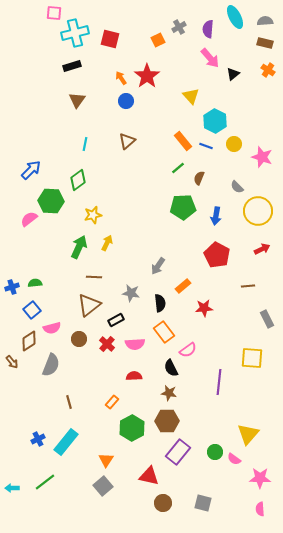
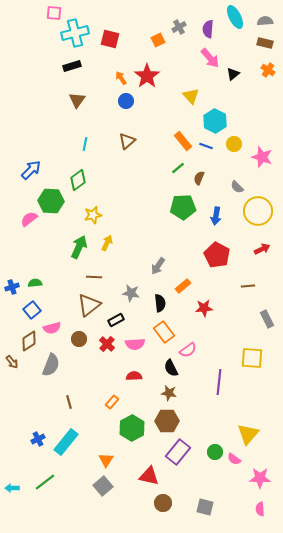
gray square at (203, 503): moved 2 px right, 4 px down
